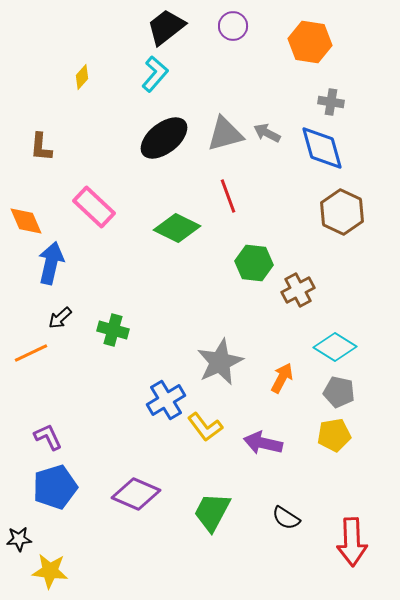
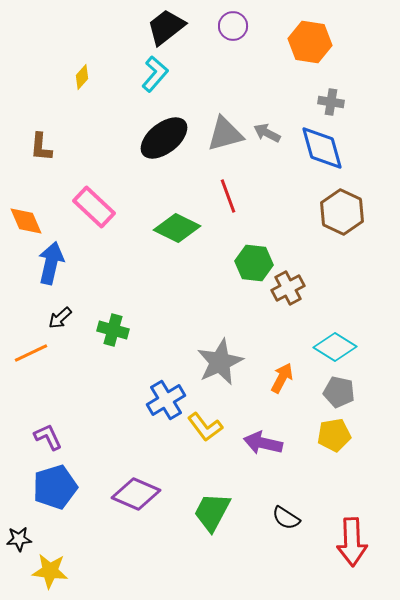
brown cross: moved 10 px left, 2 px up
